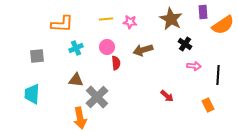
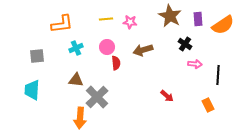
purple rectangle: moved 5 px left, 7 px down
brown star: moved 1 px left, 3 px up
orange L-shape: rotated 10 degrees counterclockwise
pink arrow: moved 1 px right, 2 px up
cyan trapezoid: moved 4 px up
orange arrow: rotated 15 degrees clockwise
